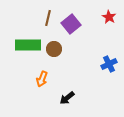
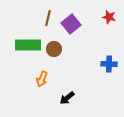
red star: rotated 16 degrees counterclockwise
blue cross: rotated 28 degrees clockwise
